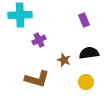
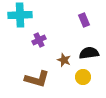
yellow circle: moved 3 px left, 5 px up
